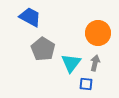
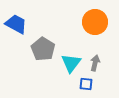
blue trapezoid: moved 14 px left, 7 px down
orange circle: moved 3 px left, 11 px up
